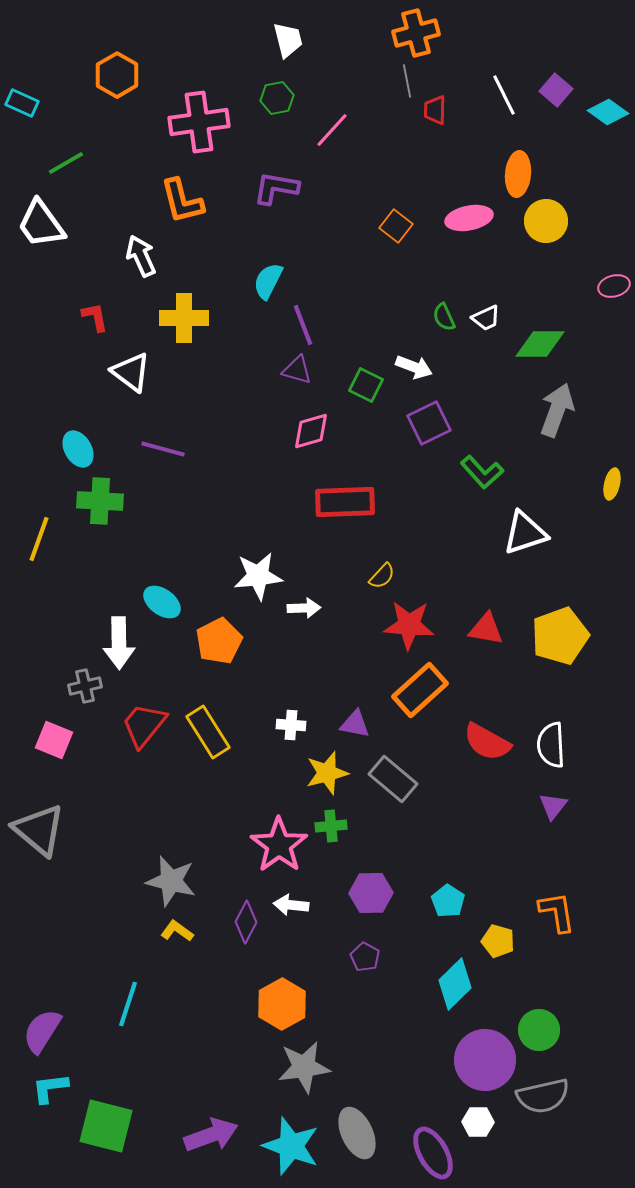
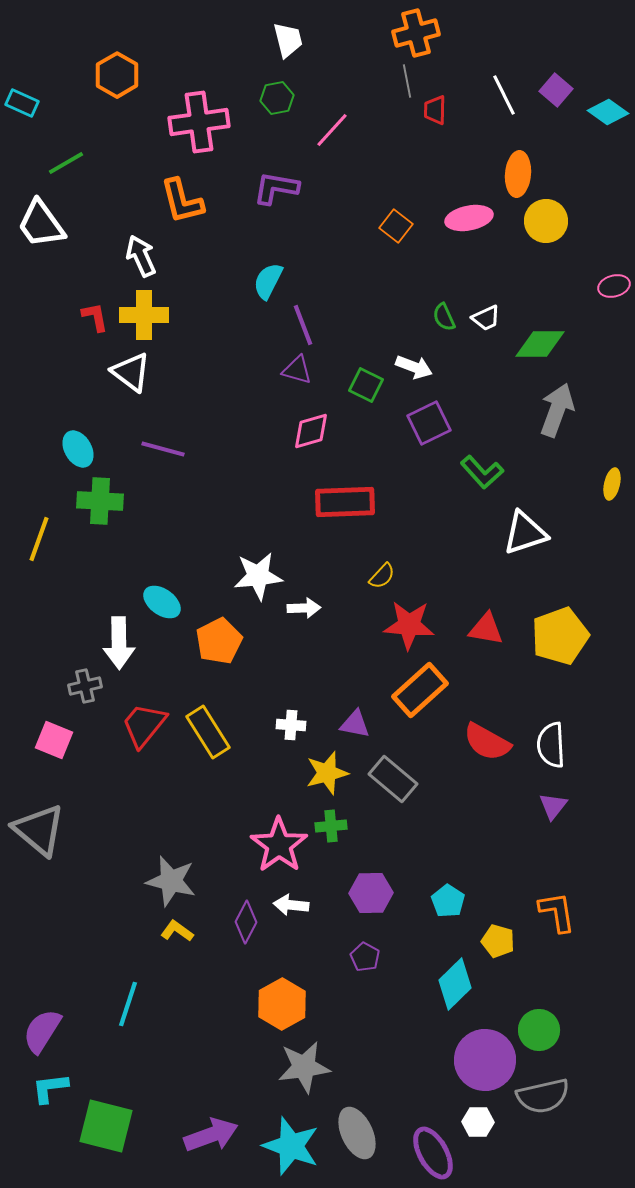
yellow cross at (184, 318): moved 40 px left, 3 px up
